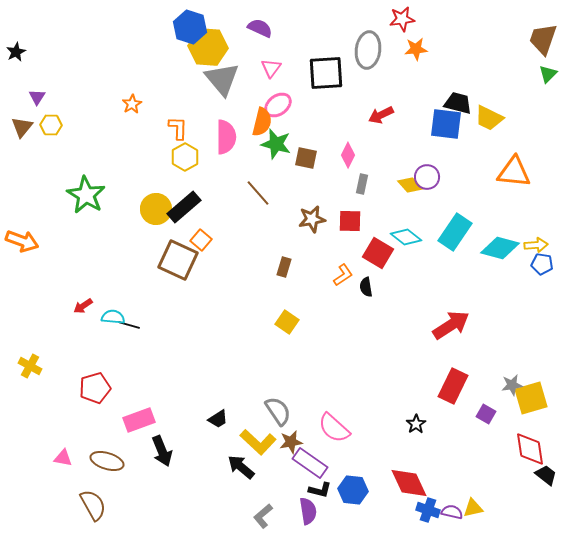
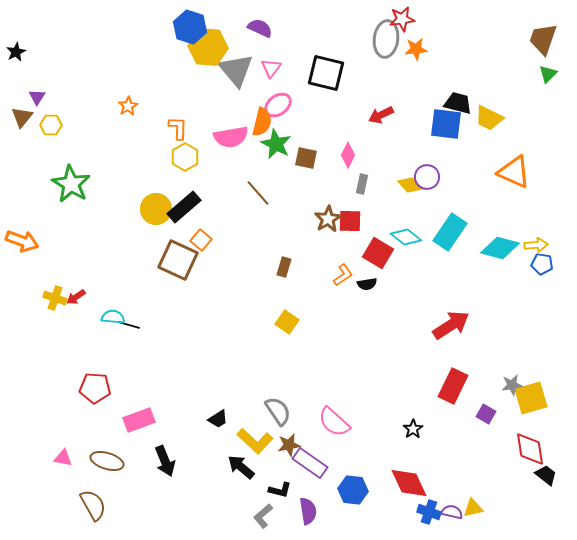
gray ellipse at (368, 50): moved 18 px right, 11 px up
black square at (326, 73): rotated 18 degrees clockwise
gray triangle at (222, 79): moved 14 px right, 9 px up
orange star at (132, 104): moved 4 px left, 2 px down
brown triangle at (22, 127): moved 10 px up
pink semicircle at (226, 137): moved 5 px right; rotated 80 degrees clockwise
green star at (276, 144): rotated 12 degrees clockwise
orange triangle at (514, 172): rotated 18 degrees clockwise
green star at (86, 195): moved 15 px left, 11 px up
brown star at (312, 219): moved 16 px right; rotated 20 degrees counterclockwise
cyan rectangle at (455, 232): moved 5 px left
black semicircle at (366, 287): moved 1 px right, 3 px up; rotated 90 degrees counterclockwise
red arrow at (83, 306): moved 7 px left, 9 px up
yellow cross at (30, 366): moved 25 px right, 68 px up; rotated 10 degrees counterclockwise
red pentagon at (95, 388): rotated 20 degrees clockwise
black star at (416, 424): moved 3 px left, 5 px down
pink semicircle at (334, 428): moved 6 px up
yellow L-shape at (258, 442): moved 3 px left, 1 px up
brown star at (291, 442): moved 2 px left, 3 px down
black arrow at (162, 451): moved 3 px right, 10 px down
black L-shape at (320, 490): moved 40 px left
blue cross at (428, 510): moved 1 px right, 2 px down
